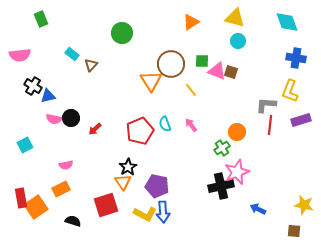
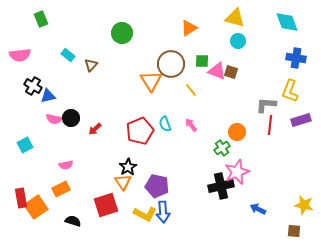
orange triangle at (191, 22): moved 2 px left, 6 px down
cyan rectangle at (72, 54): moved 4 px left, 1 px down
